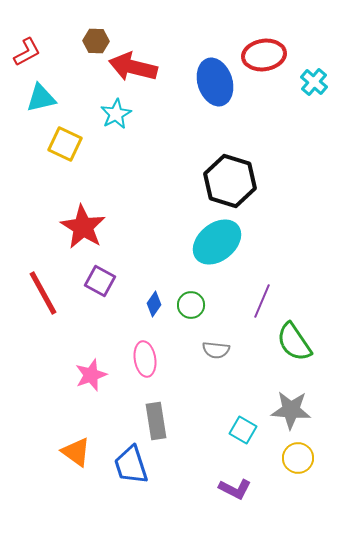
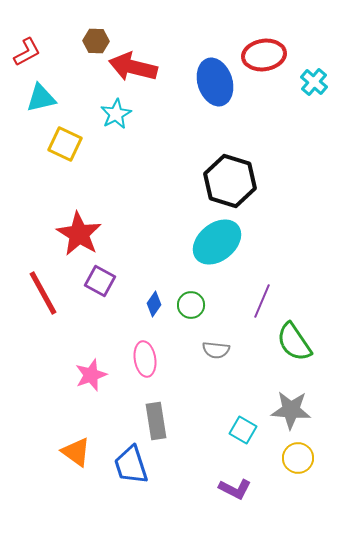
red star: moved 4 px left, 7 px down
